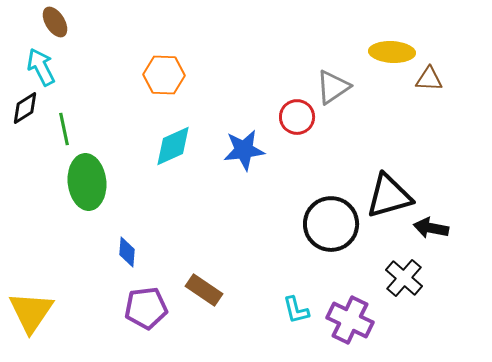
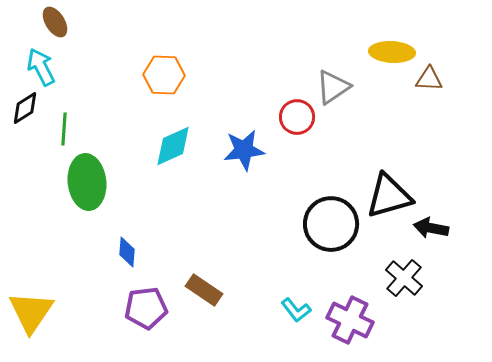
green line: rotated 16 degrees clockwise
cyan L-shape: rotated 24 degrees counterclockwise
